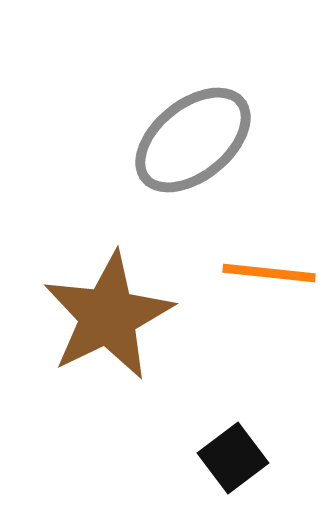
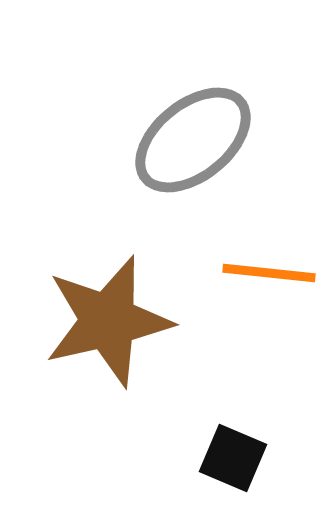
brown star: moved 5 px down; rotated 13 degrees clockwise
black square: rotated 30 degrees counterclockwise
